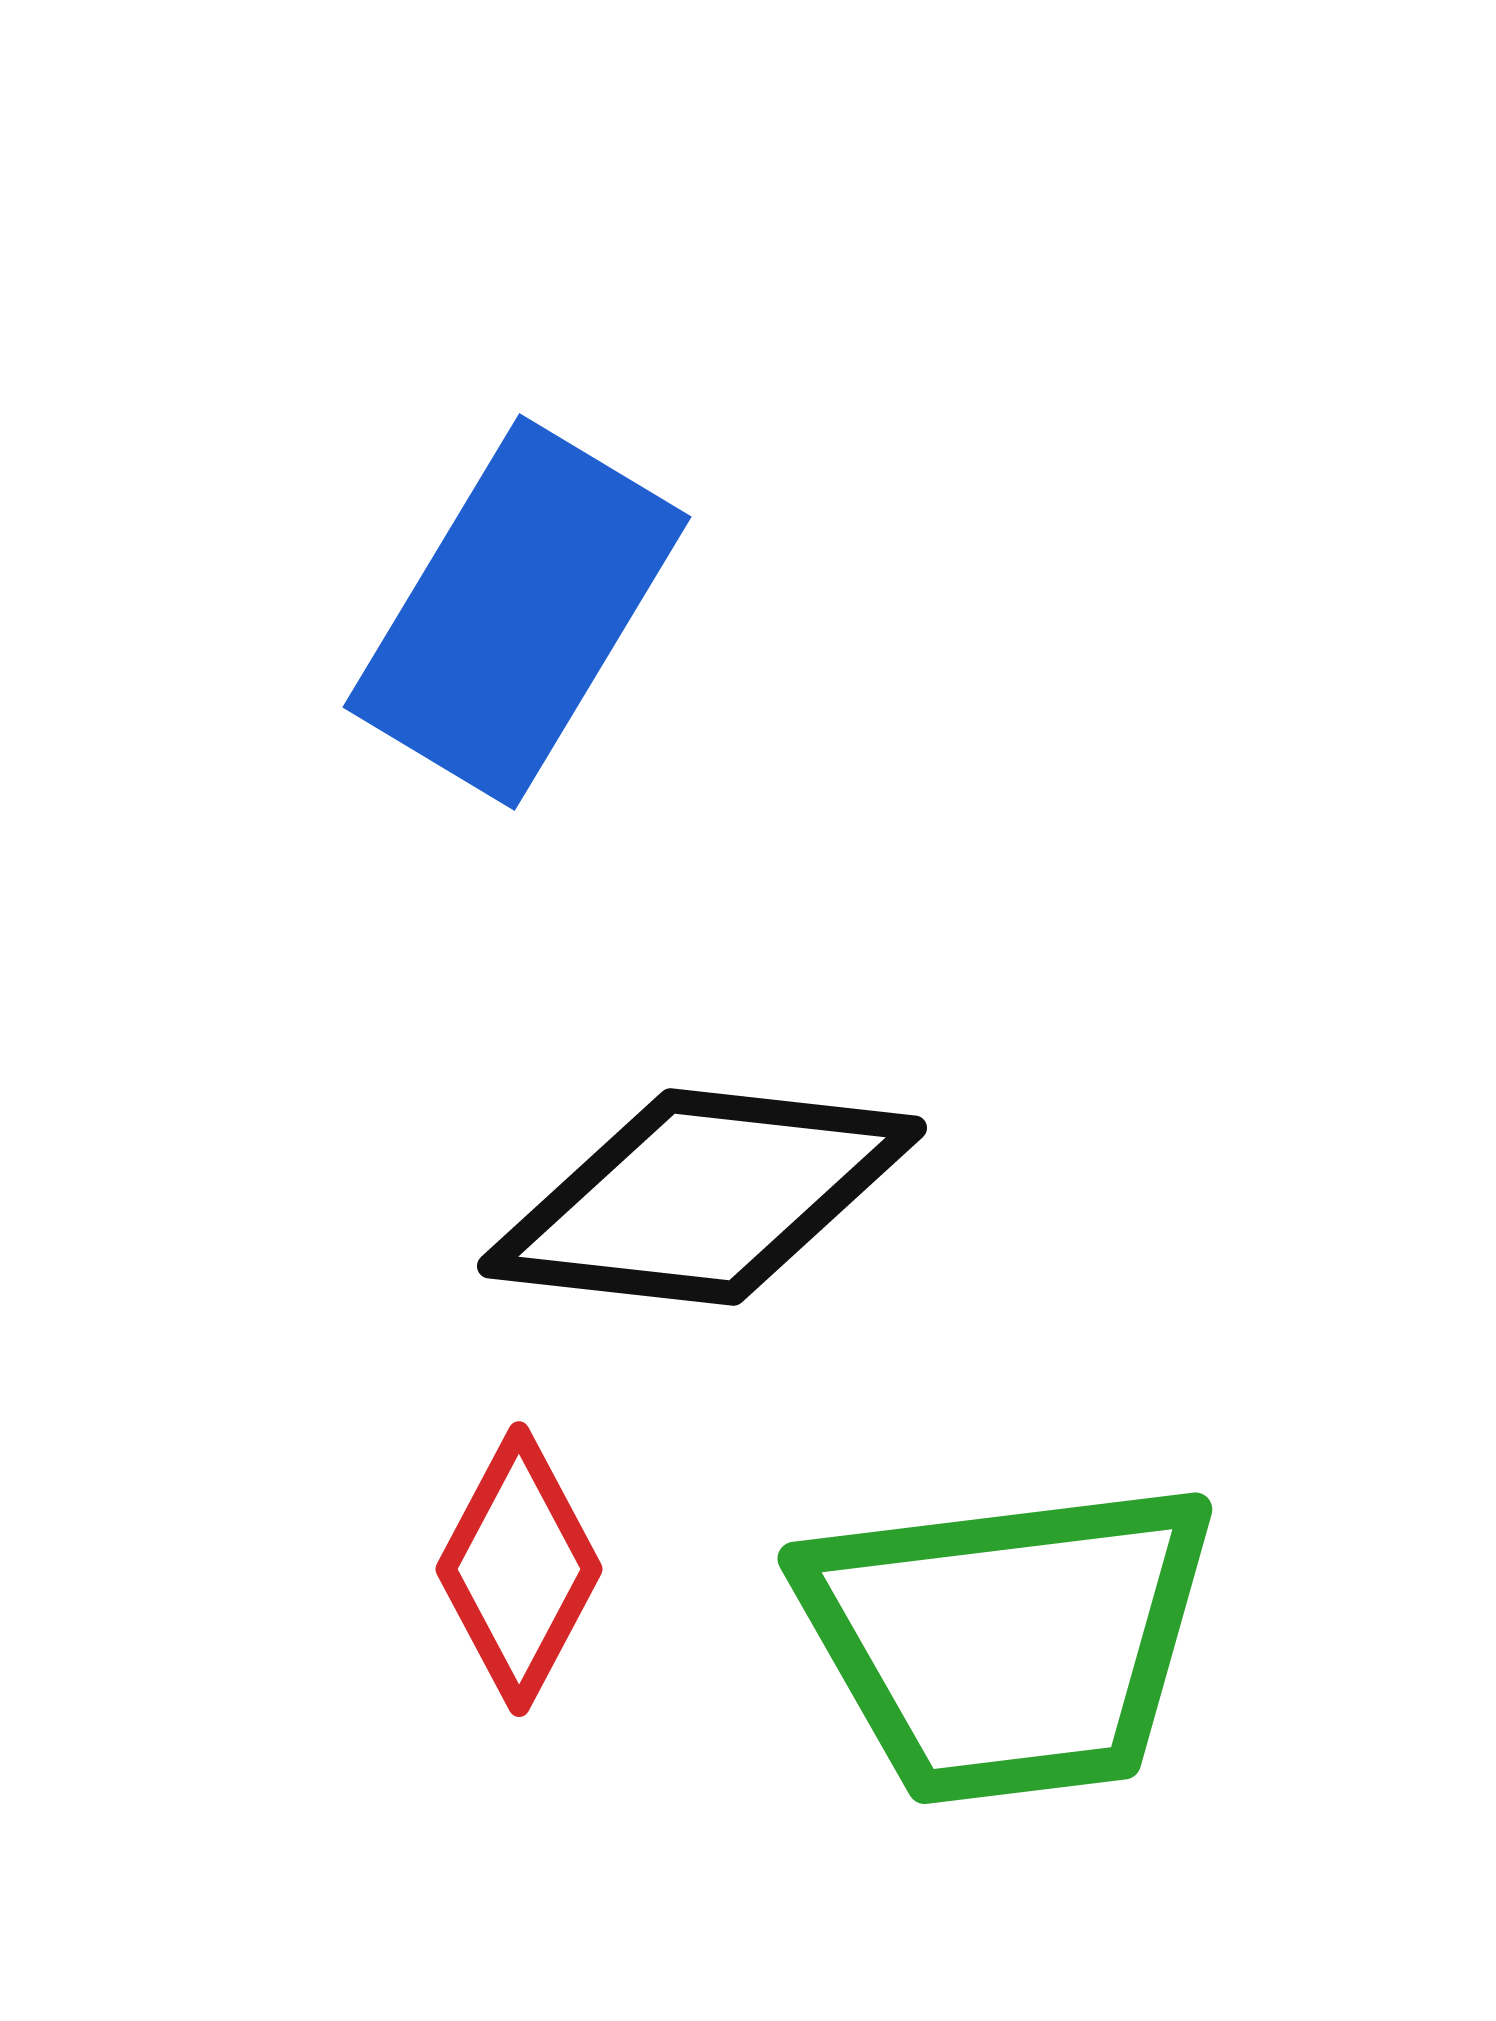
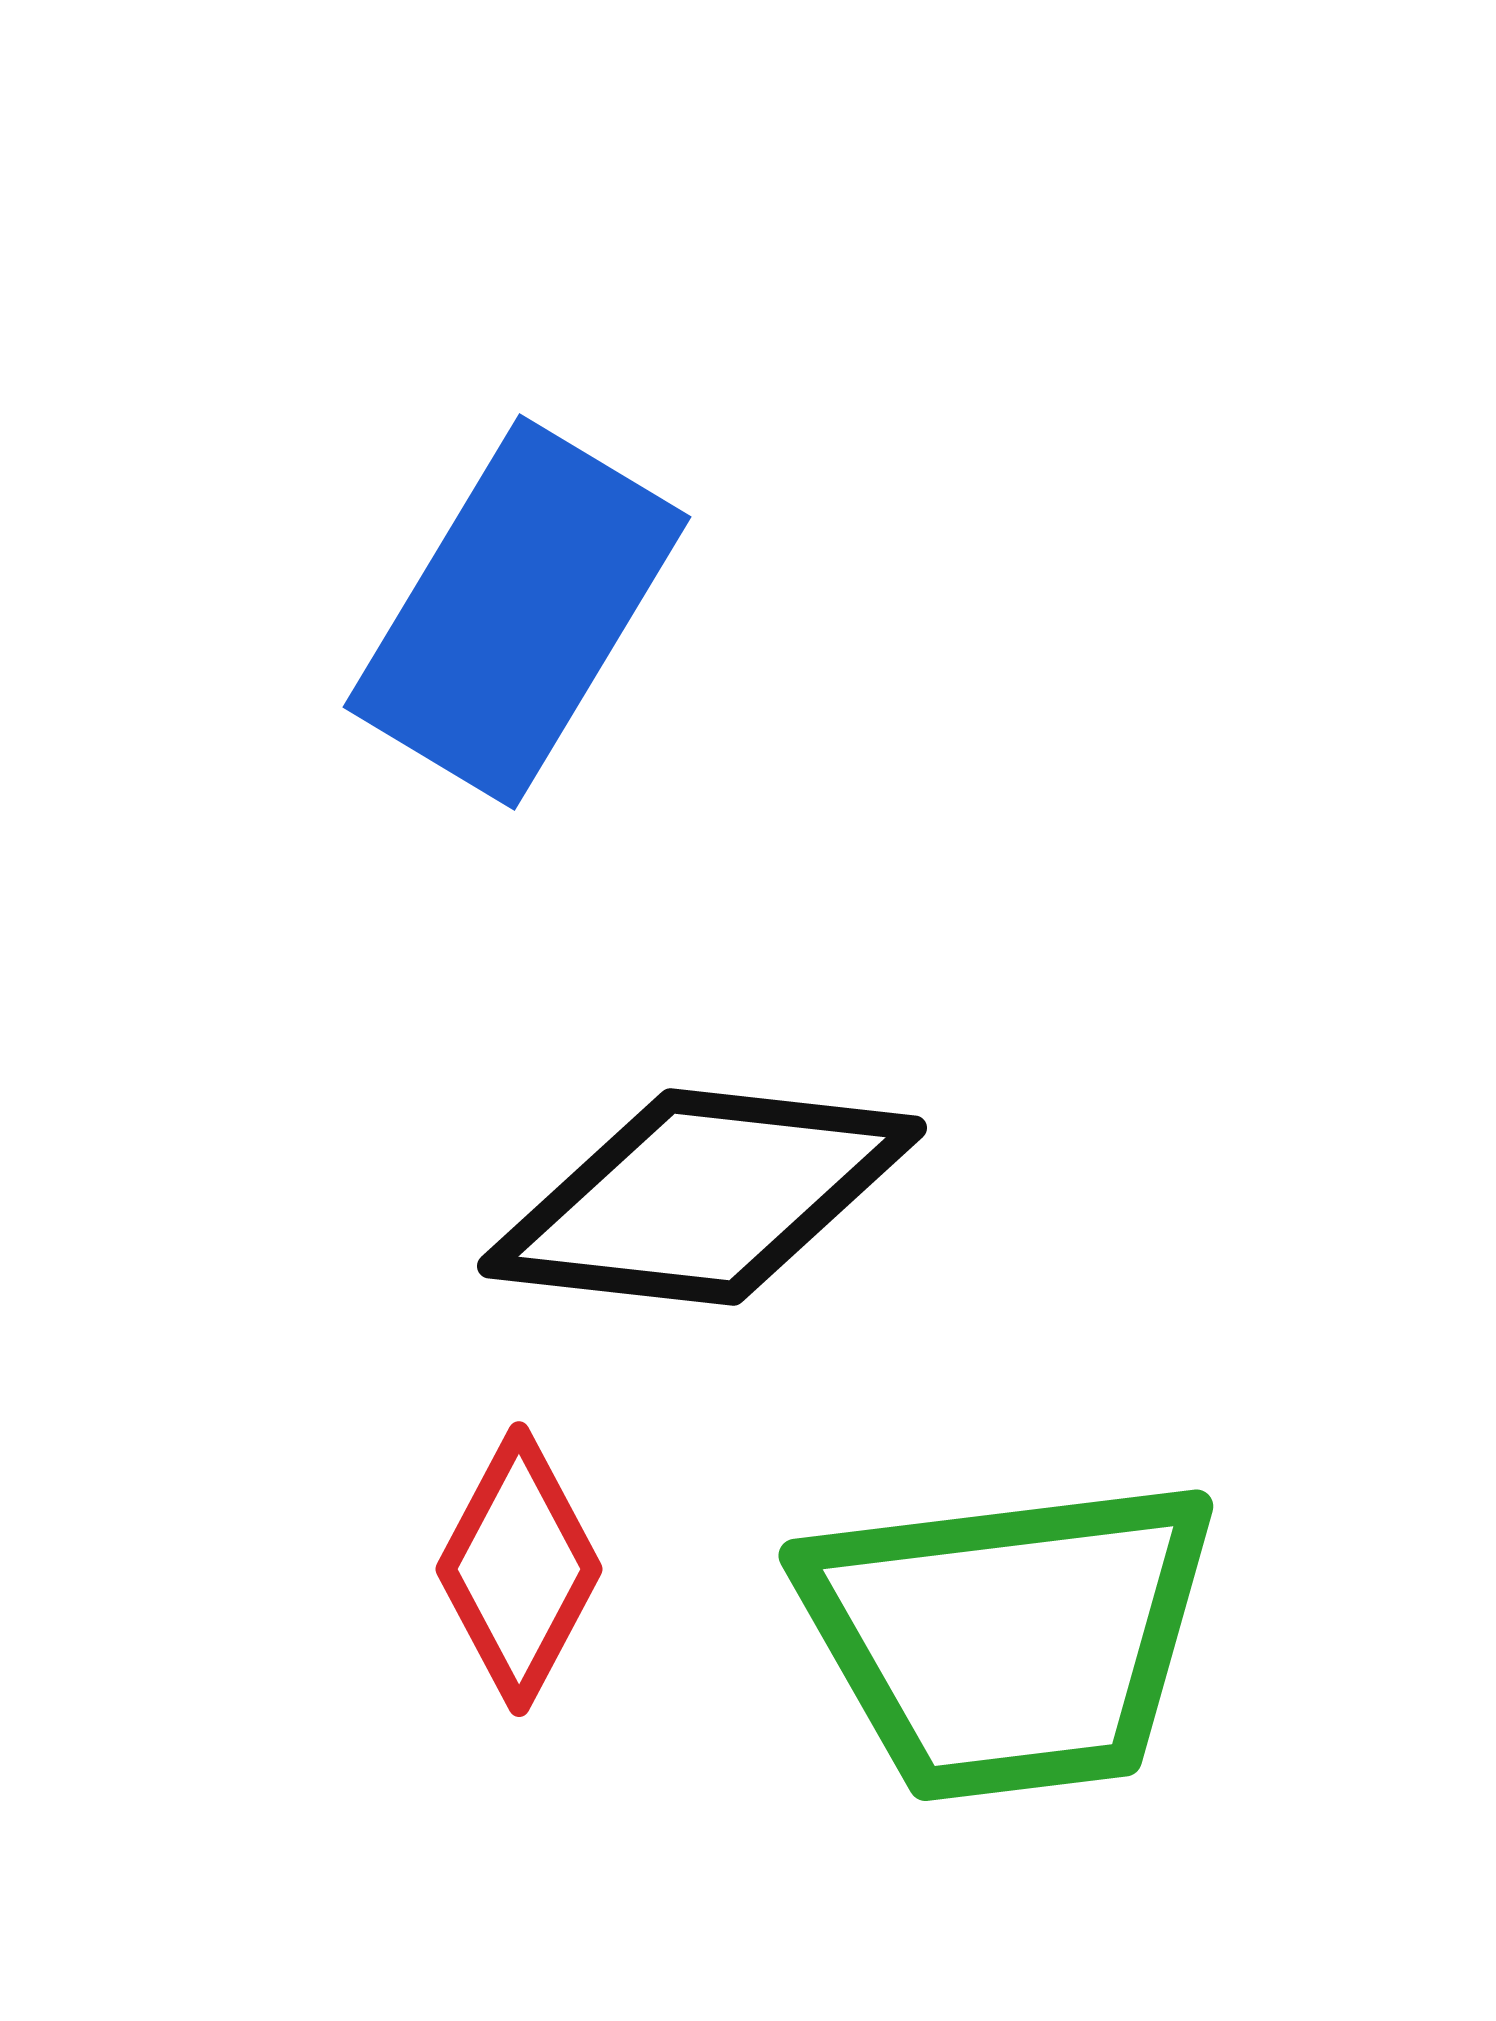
green trapezoid: moved 1 px right, 3 px up
